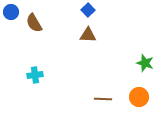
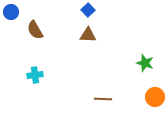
brown semicircle: moved 1 px right, 7 px down
orange circle: moved 16 px right
